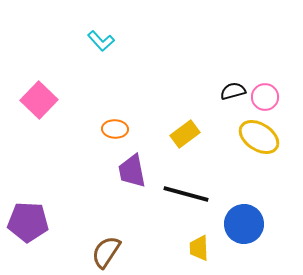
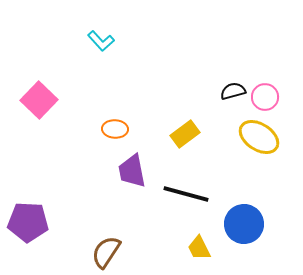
yellow trapezoid: rotated 24 degrees counterclockwise
